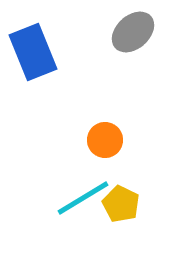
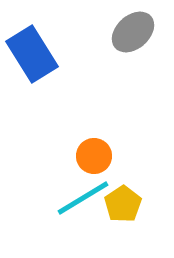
blue rectangle: moved 1 px left, 2 px down; rotated 10 degrees counterclockwise
orange circle: moved 11 px left, 16 px down
yellow pentagon: moved 2 px right; rotated 12 degrees clockwise
